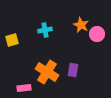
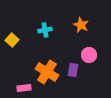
pink circle: moved 8 px left, 21 px down
yellow square: rotated 32 degrees counterclockwise
